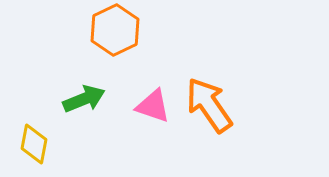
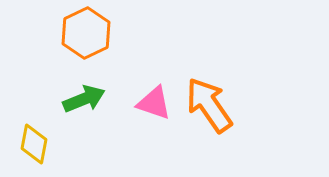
orange hexagon: moved 29 px left, 3 px down
pink triangle: moved 1 px right, 3 px up
